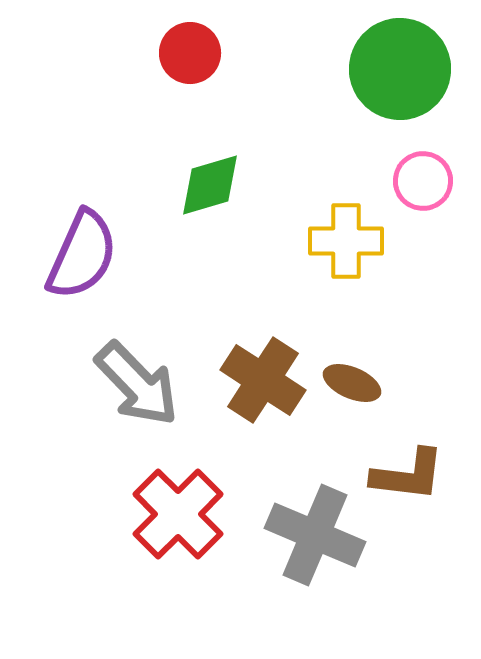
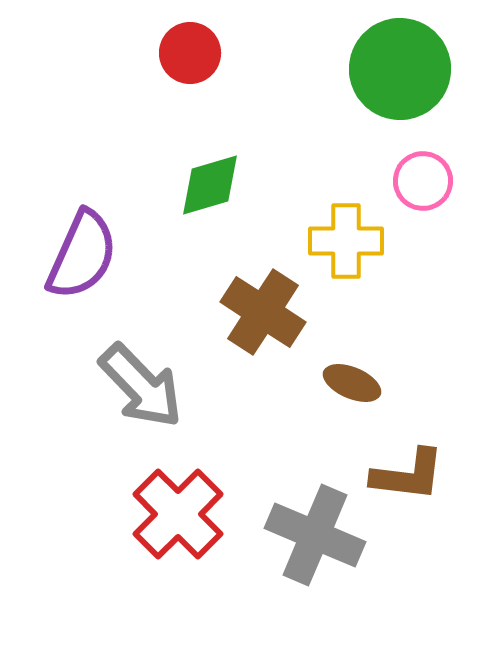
brown cross: moved 68 px up
gray arrow: moved 4 px right, 2 px down
